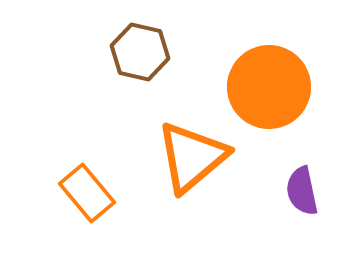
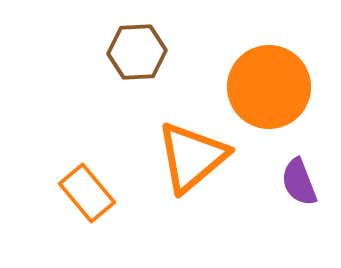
brown hexagon: moved 3 px left; rotated 16 degrees counterclockwise
purple semicircle: moved 3 px left, 9 px up; rotated 9 degrees counterclockwise
